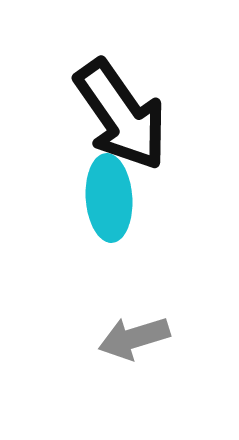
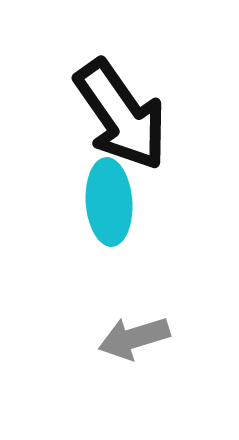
cyan ellipse: moved 4 px down
